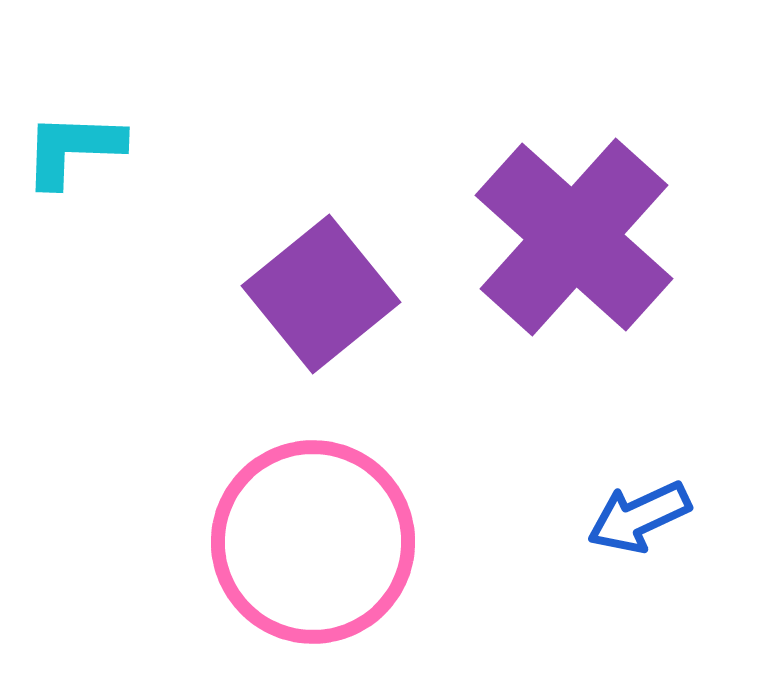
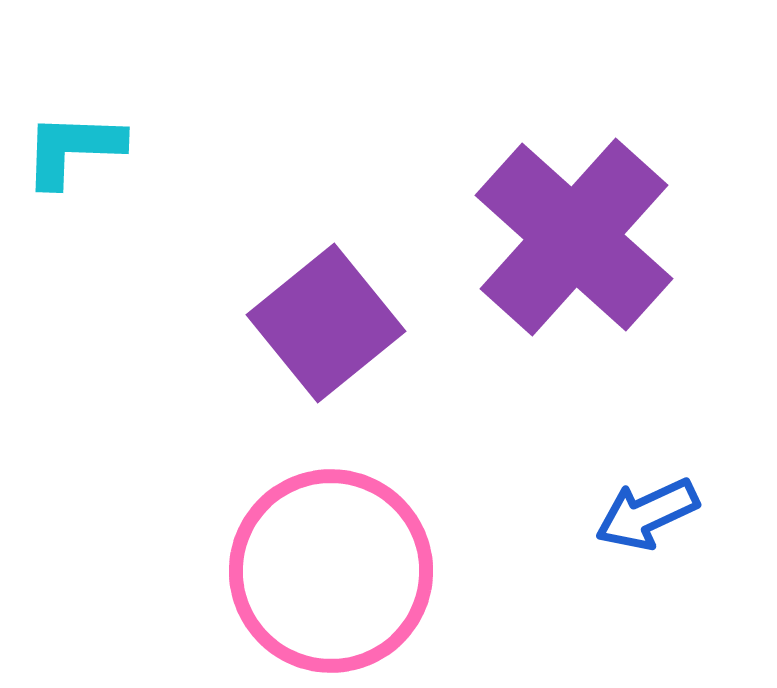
purple square: moved 5 px right, 29 px down
blue arrow: moved 8 px right, 3 px up
pink circle: moved 18 px right, 29 px down
